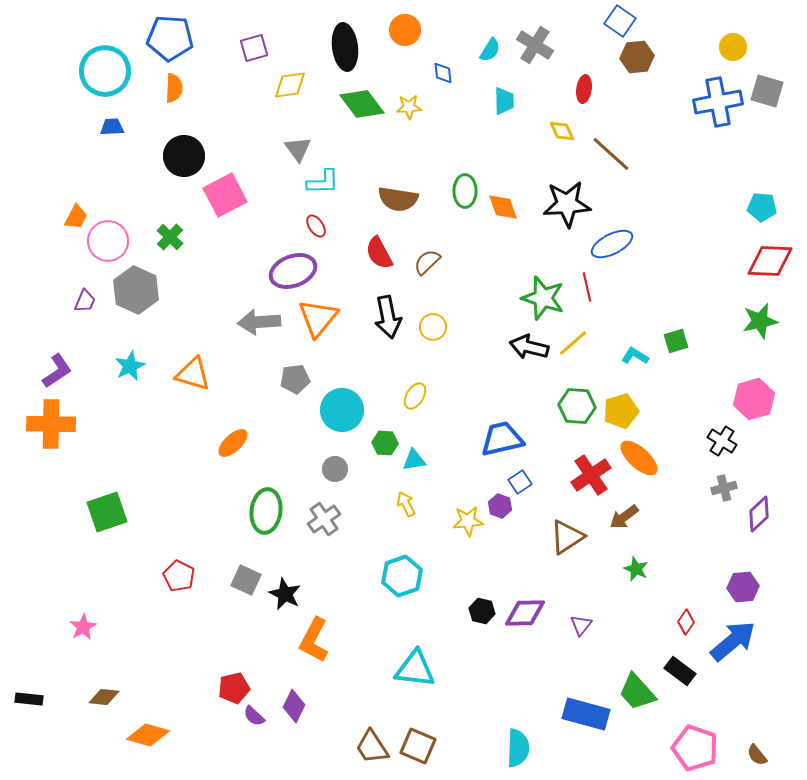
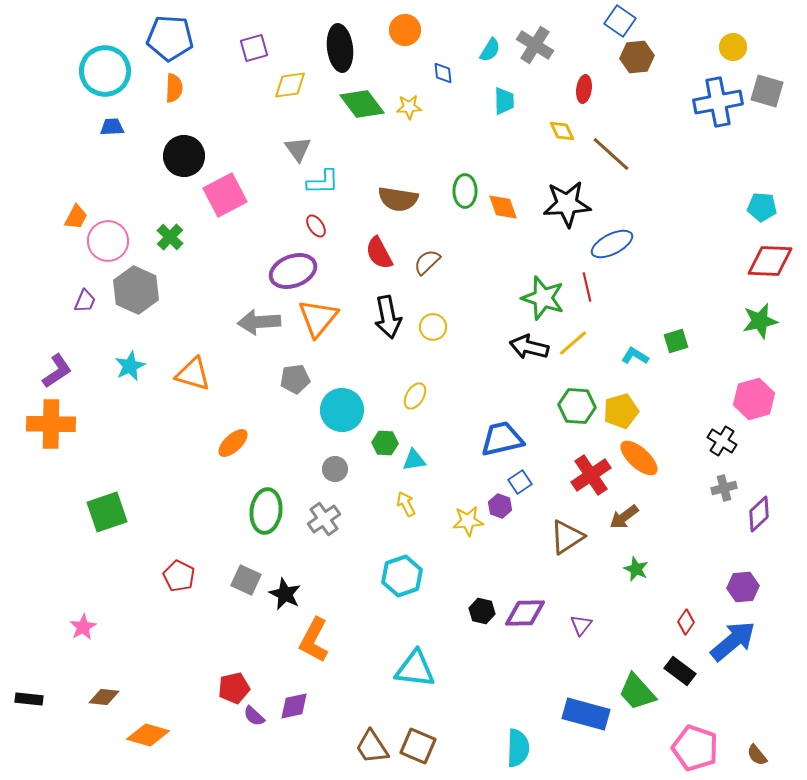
black ellipse at (345, 47): moved 5 px left, 1 px down
purple diamond at (294, 706): rotated 52 degrees clockwise
